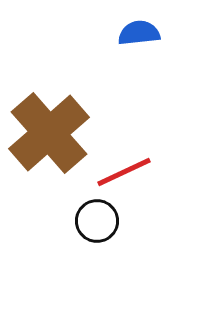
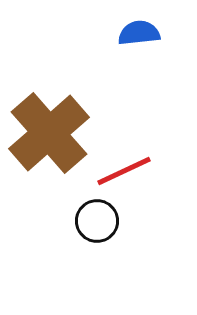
red line: moved 1 px up
